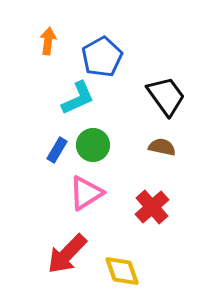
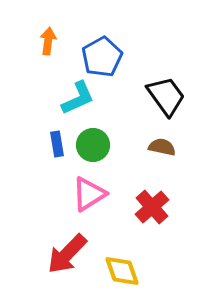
blue rectangle: moved 6 px up; rotated 40 degrees counterclockwise
pink triangle: moved 3 px right, 1 px down
